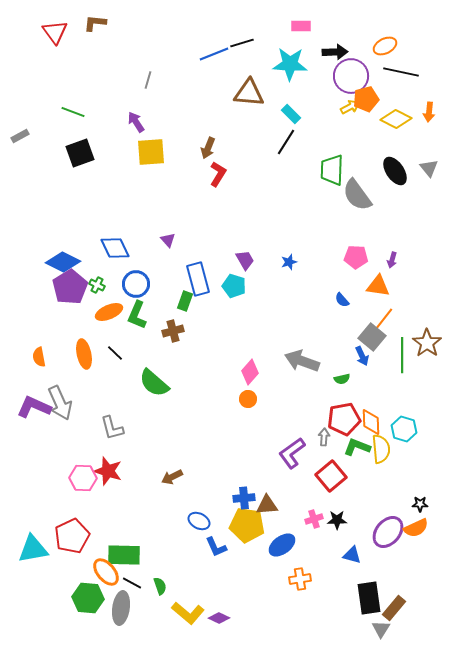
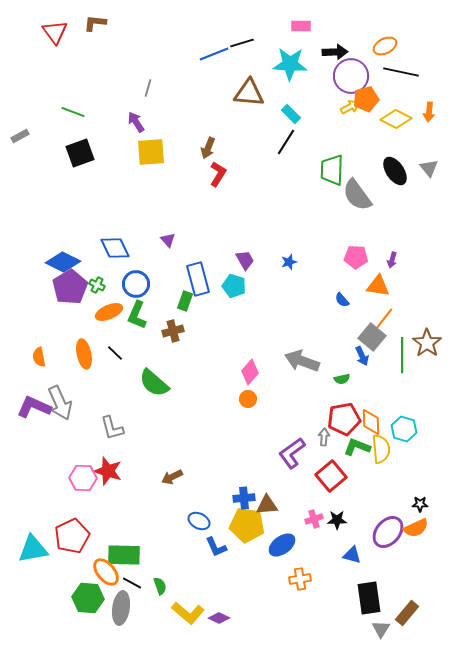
gray line at (148, 80): moved 8 px down
brown rectangle at (394, 608): moved 13 px right, 5 px down
